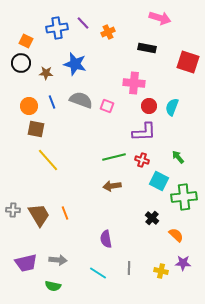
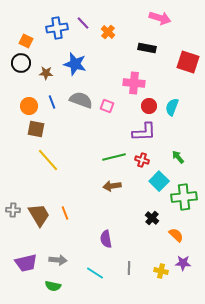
orange cross: rotated 24 degrees counterclockwise
cyan square: rotated 18 degrees clockwise
cyan line: moved 3 px left
